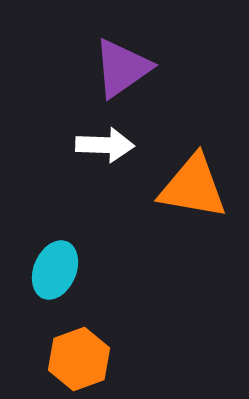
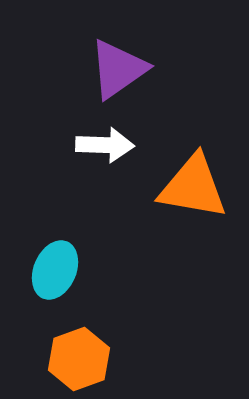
purple triangle: moved 4 px left, 1 px down
